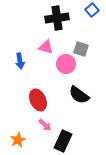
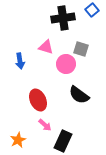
black cross: moved 6 px right
